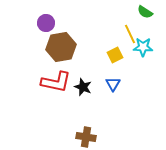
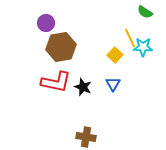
yellow line: moved 4 px down
yellow square: rotated 21 degrees counterclockwise
